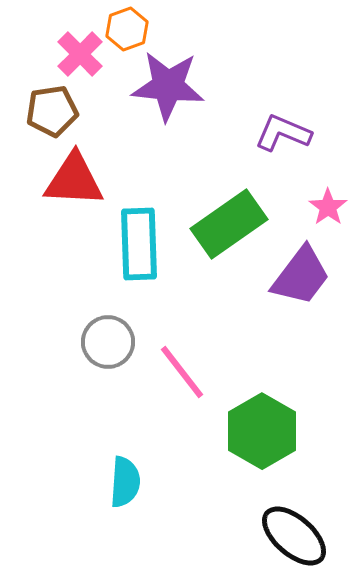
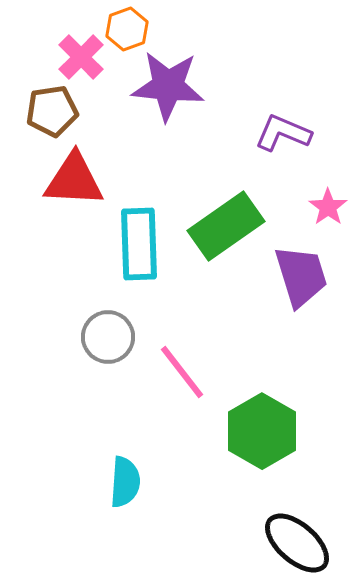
pink cross: moved 1 px right, 3 px down
green rectangle: moved 3 px left, 2 px down
purple trapezoid: rotated 54 degrees counterclockwise
gray circle: moved 5 px up
black ellipse: moved 3 px right, 7 px down
